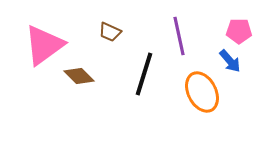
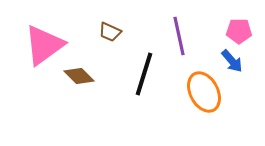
blue arrow: moved 2 px right
orange ellipse: moved 2 px right
